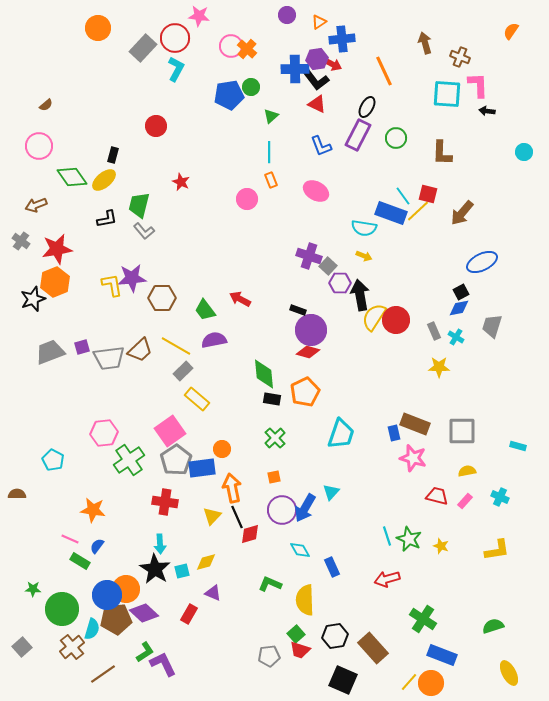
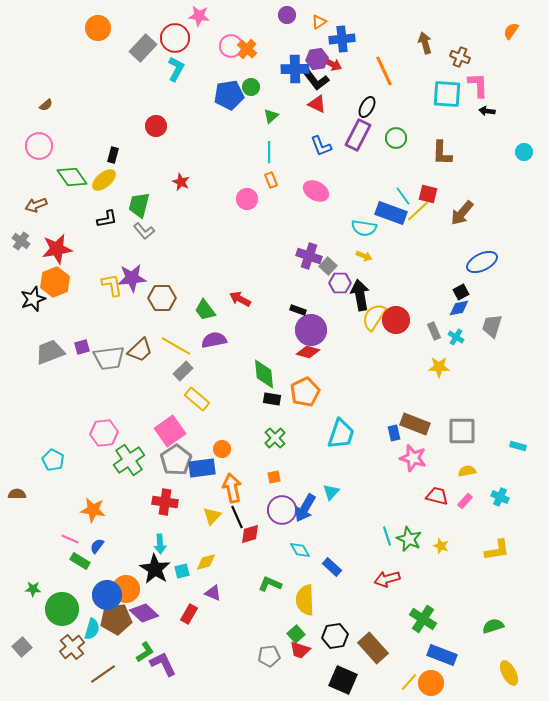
blue rectangle at (332, 567): rotated 24 degrees counterclockwise
